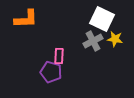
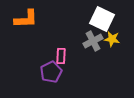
yellow star: moved 3 px left
pink rectangle: moved 2 px right
purple pentagon: rotated 30 degrees clockwise
